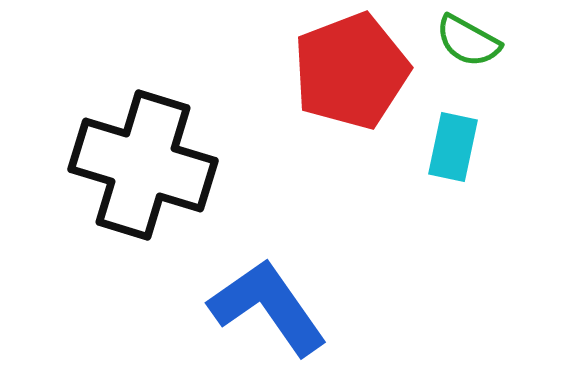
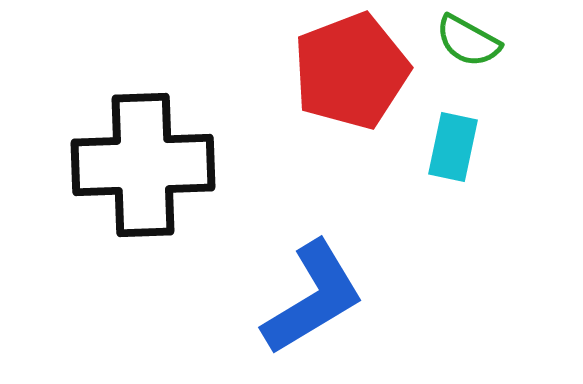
black cross: rotated 19 degrees counterclockwise
blue L-shape: moved 45 px right, 9 px up; rotated 94 degrees clockwise
